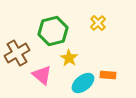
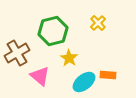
pink triangle: moved 2 px left, 1 px down
cyan ellipse: moved 1 px right, 1 px up
